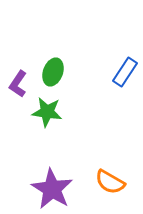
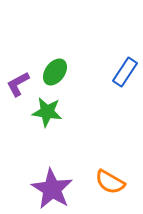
green ellipse: moved 2 px right; rotated 16 degrees clockwise
purple L-shape: rotated 28 degrees clockwise
